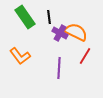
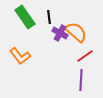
orange semicircle: rotated 15 degrees clockwise
red line: rotated 24 degrees clockwise
purple line: moved 22 px right, 12 px down
